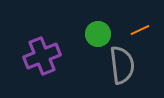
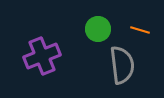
orange line: rotated 42 degrees clockwise
green circle: moved 5 px up
